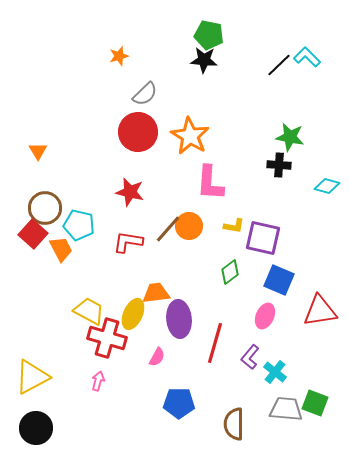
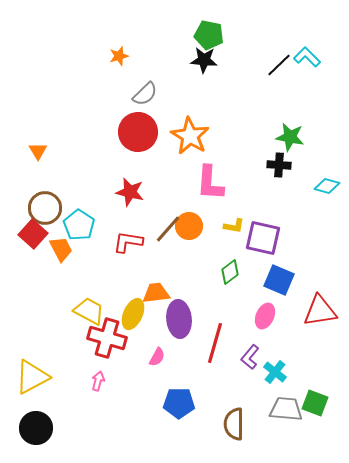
cyan pentagon at (79, 225): rotated 20 degrees clockwise
